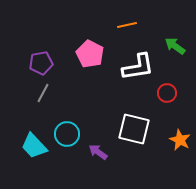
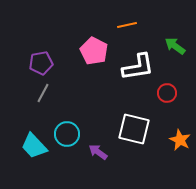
pink pentagon: moved 4 px right, 3 px up
